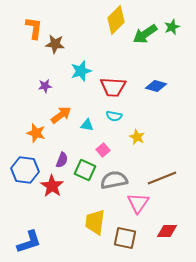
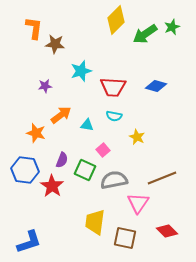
red diamond: rotated 45 degrees clockwise
